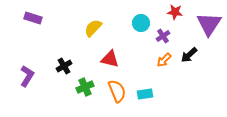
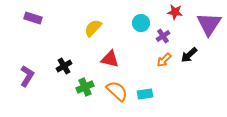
orange semicircle: rotated 25 degrees counterclockwise
